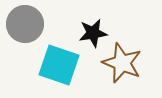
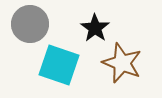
gray circle: moved 5 px right
black star: moved 2 px right, 5 px up; rotated 28 degrees counterclockwise
